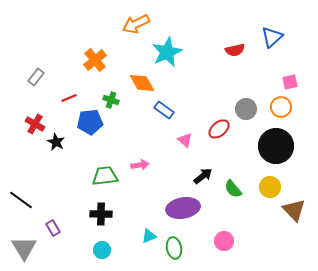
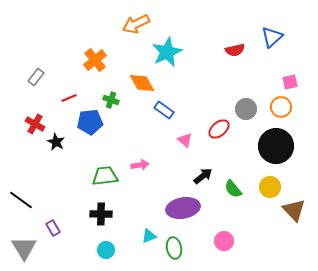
cyan circle: moved 4 px right
